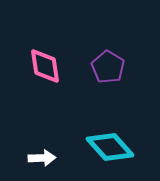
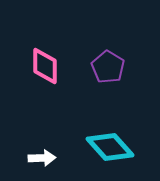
pink diamond: rotated 9 degrees clockwise
